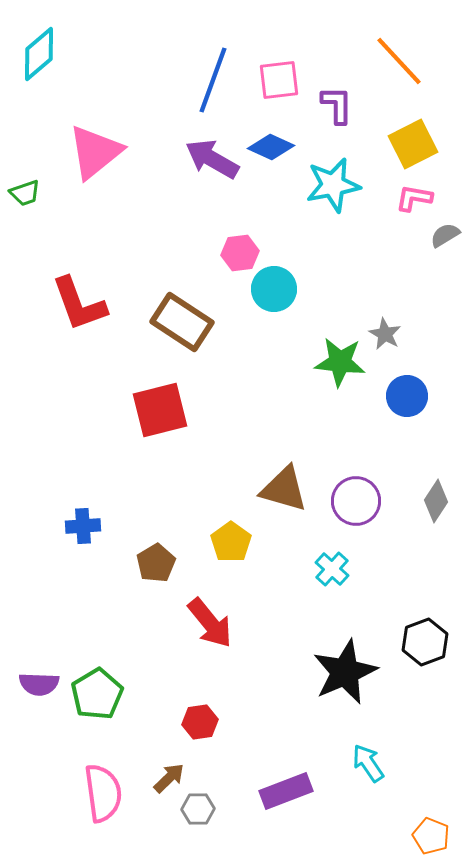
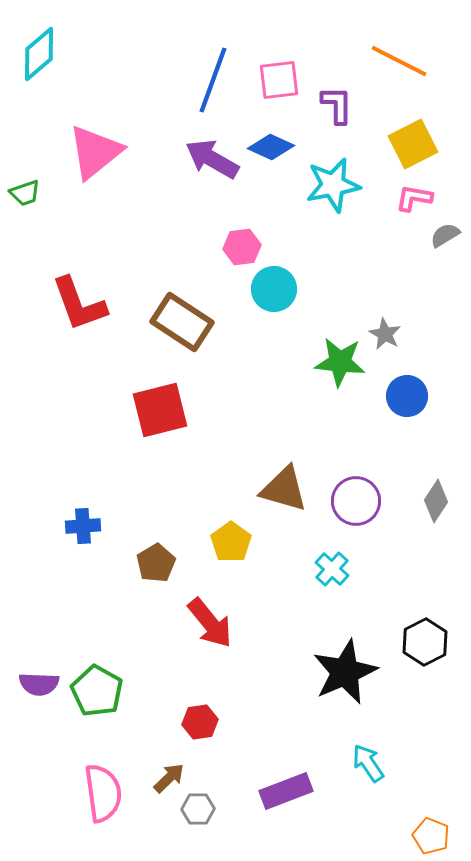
orange line: rotated 20 degrees counterclockwise
pink hexagon: moved 2 px right, 6 px up
black hexagon: rotated 6 degrees counterclockwise
green pentagon: moved 3 px up; rotated 12 degrees counterclockwise
